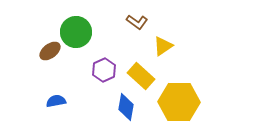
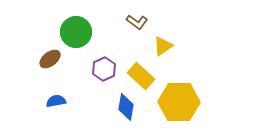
brown ellipse: moved 8 px down
purple hexagon: moved 1 px up
